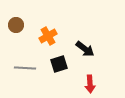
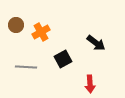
orange cross: moved 7 px left, 4 px up
black arrow: moved 11 px right, 6 px up
black square: moved 4 px right, 5 px up; rotated 12 degrees counterclockwise
gray line: moved 1 px right, 1 px up
